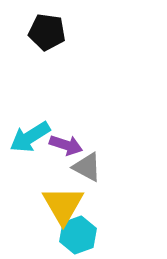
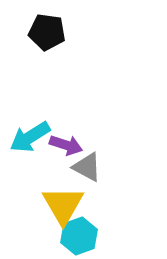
cyan hexagon: moved 1 px right, 1 px down
